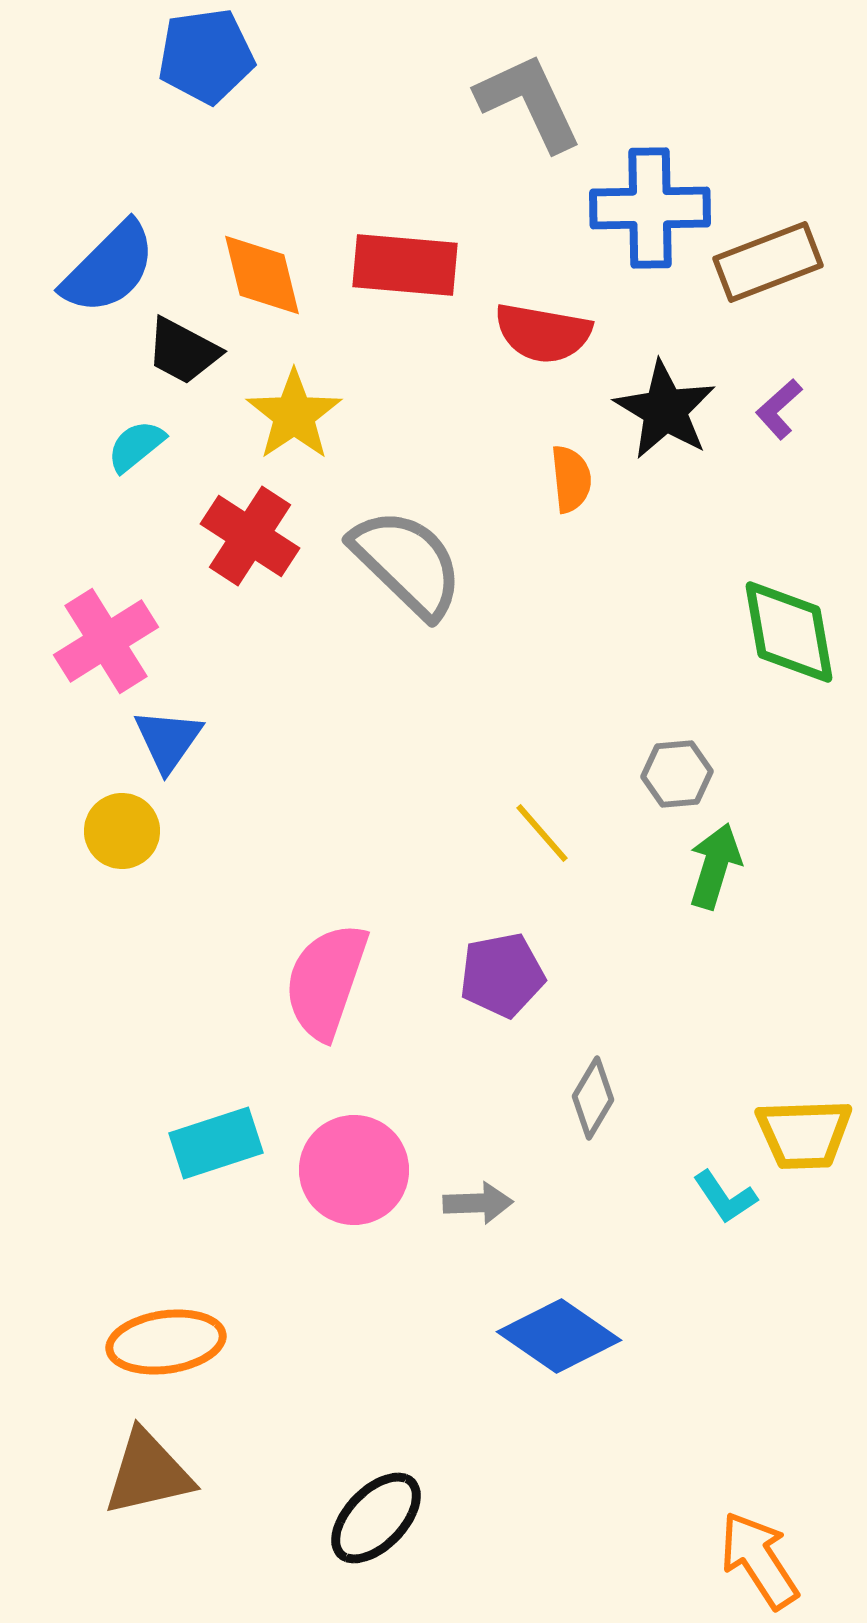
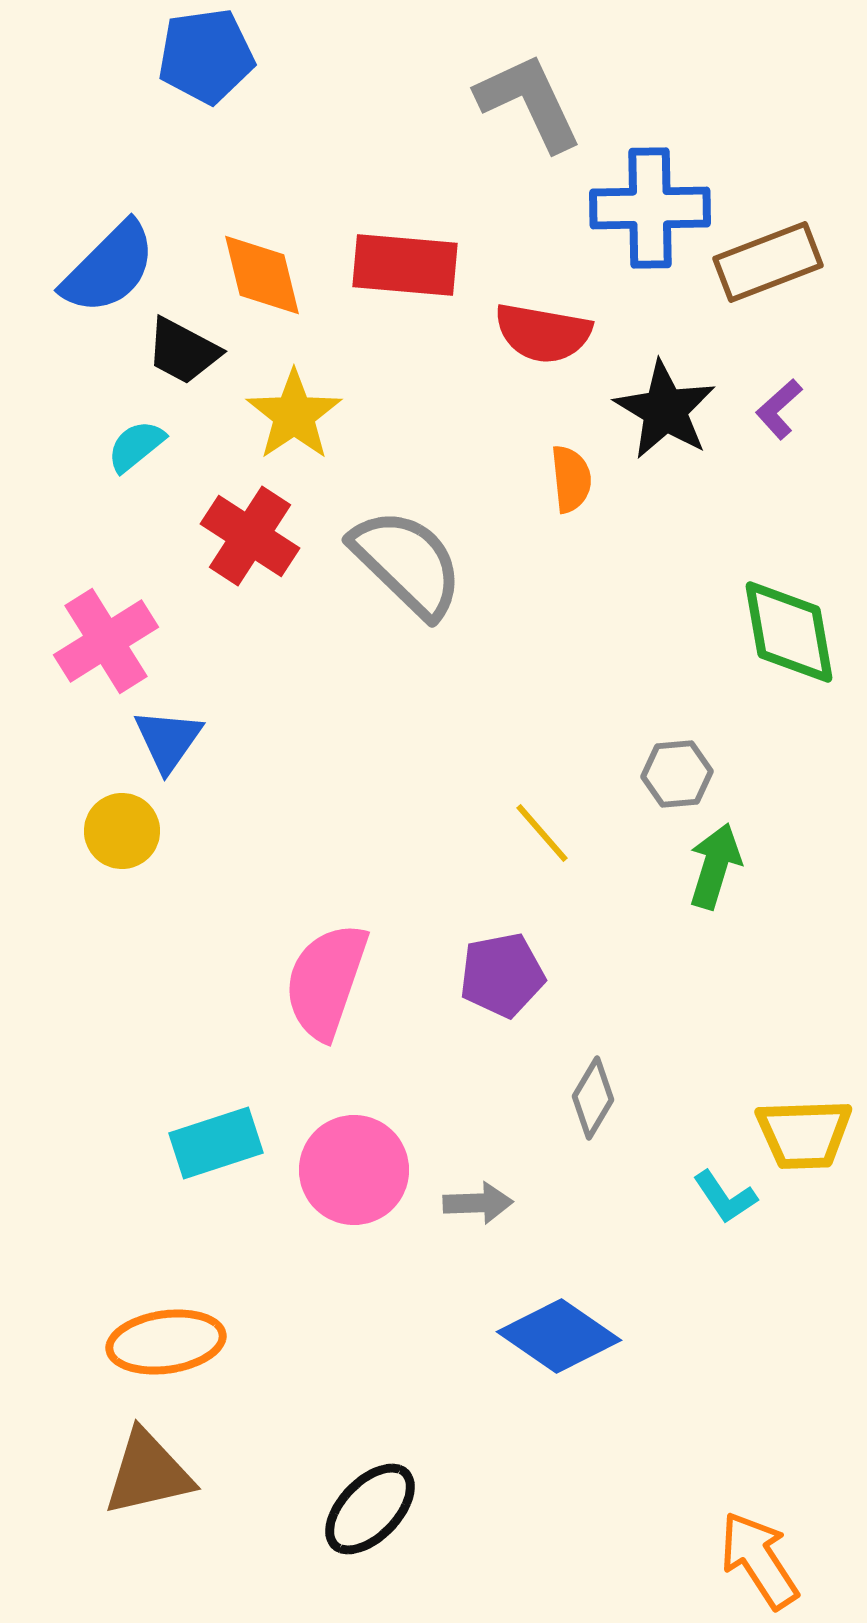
black ellipse: moved 6 px left, 9 px up
